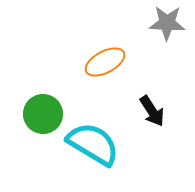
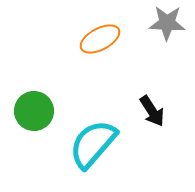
orange ellipse: moved 5 px left, 23 px up
green circle: moved 9 px left, 3 px up
cyan semicircle: rotated 80 degrees counterclockwise
